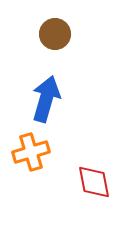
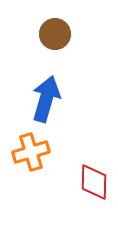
red diamond: rotated 12 degrees clockwise
